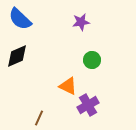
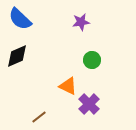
purple cross: moved 1 px right, 1 px up; rotated 15 degrees counterclockwise
brown line: moved 1 px up; rotated 28 degrees clockwise
